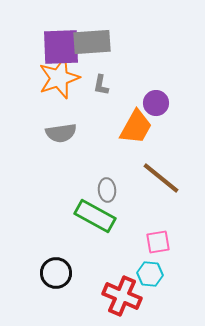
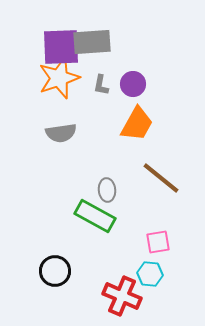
purple circle: moved 23 px left, 19 px up
orange trapezoid: moved 1 px right, 3 px up
black circle: moved 1 px left, 2 px up
